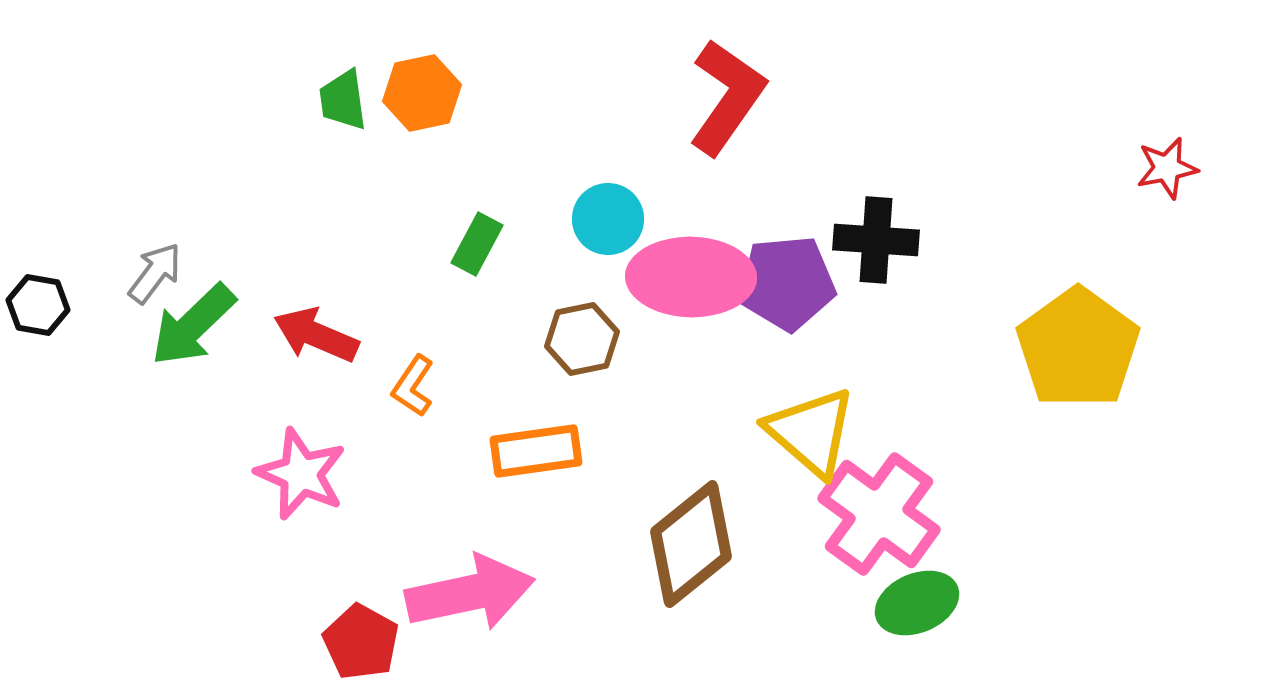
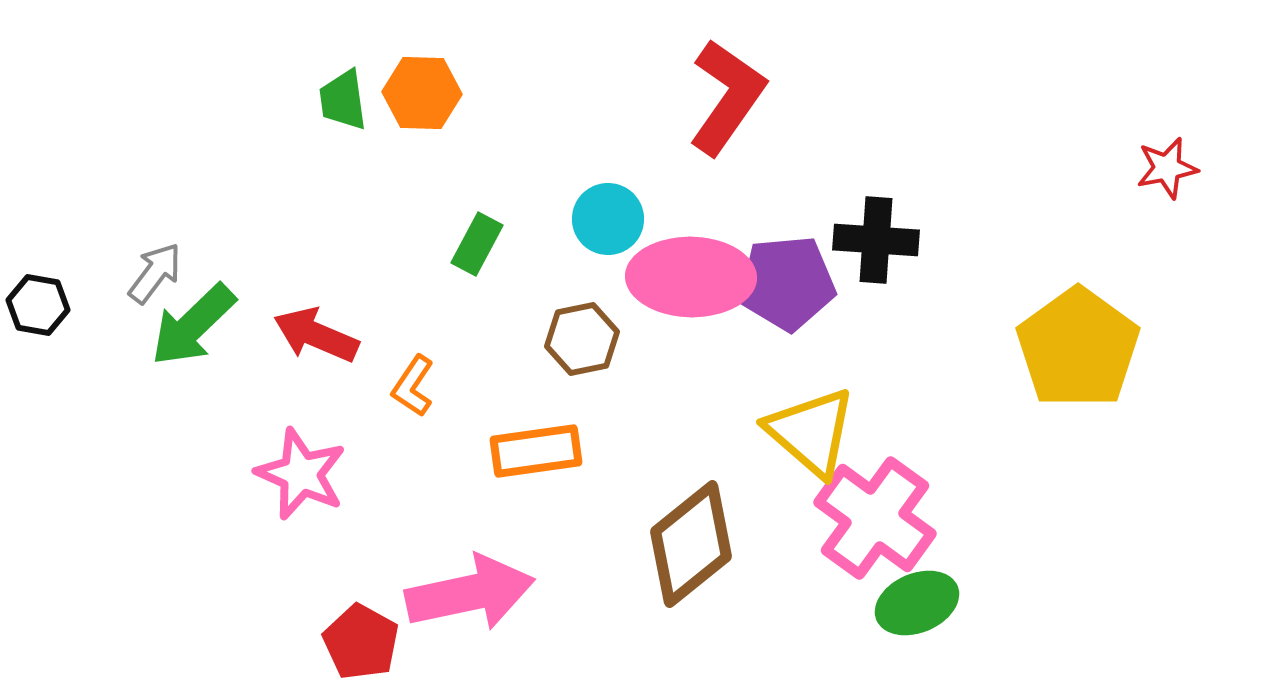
orange hexagon: rotated 14 degrees clockwise
pink cross: moved 4 px left, 4 px down
